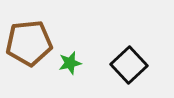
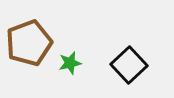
brown pentagon: rotated 15 degrees counterclockwise
